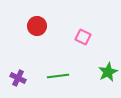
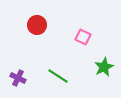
red circle: moved 1 px up
green star: moved 4 px left, 5 px up
green line: rotated 40 degrees clockwise
